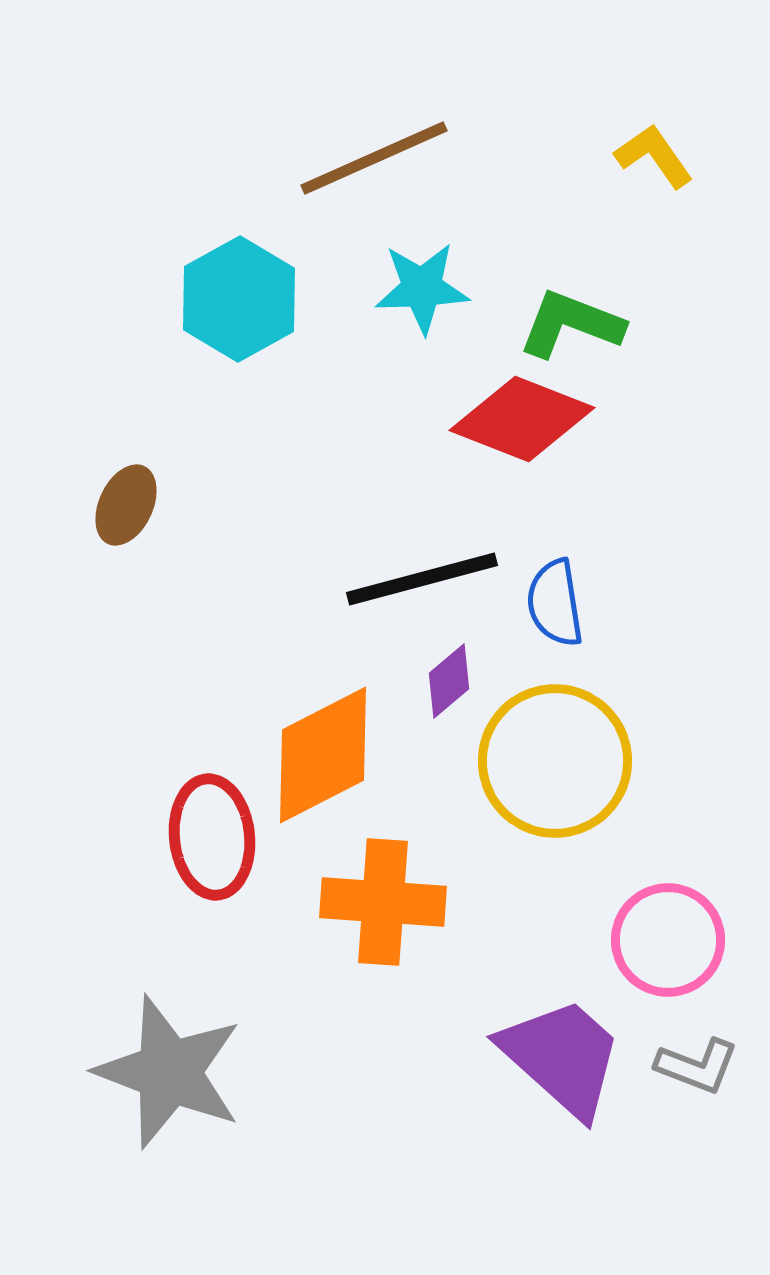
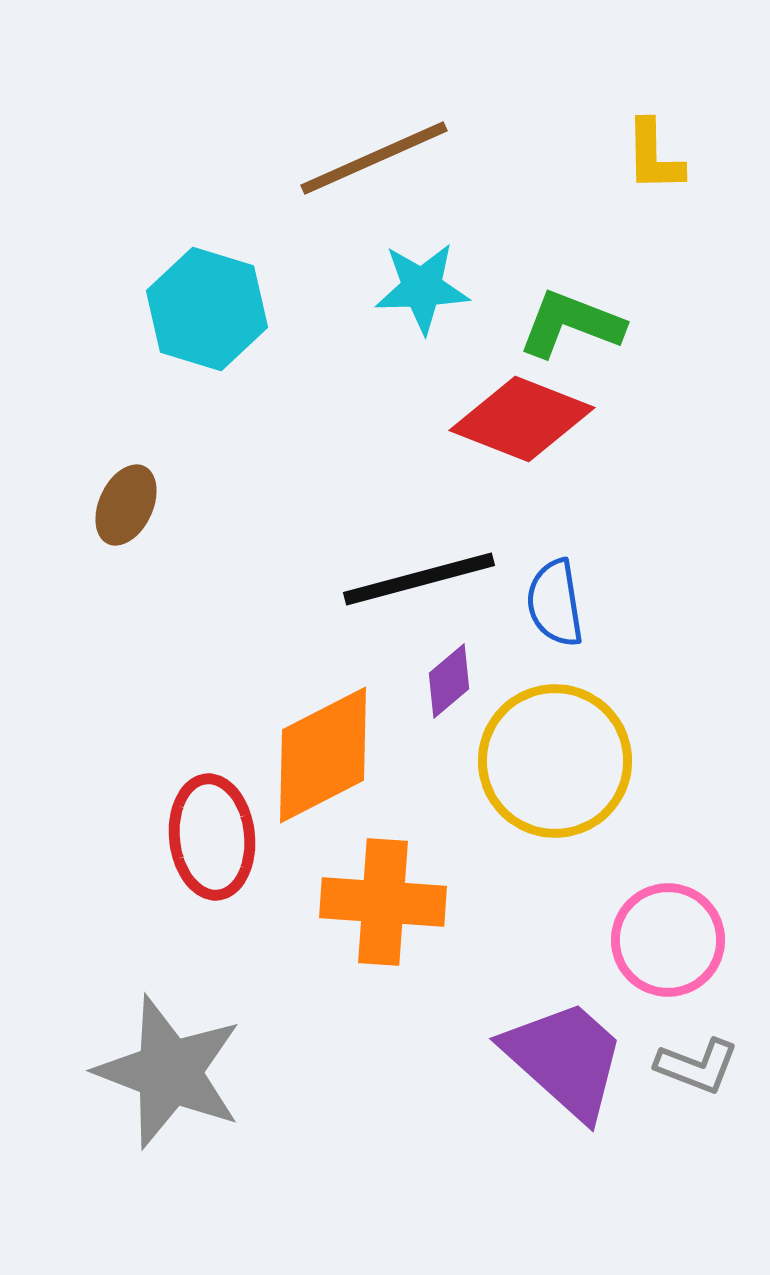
yellow L-shape: rotated 146 degrees counterclockwise
cyan hexagon: moved 32 px left, 10 px down; rotated 14 degrees counterclockwise
black line: moved 3 px left
purple trapezoid: moved 3 px right, 2 px down
